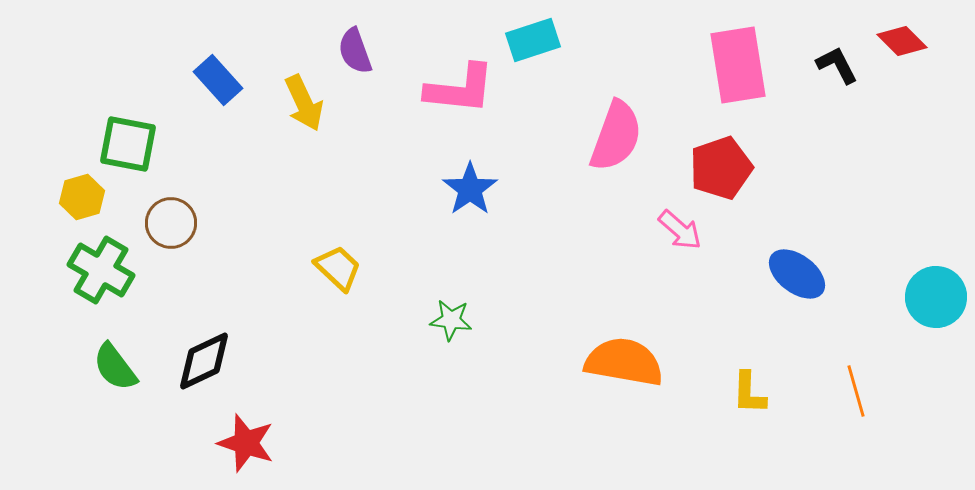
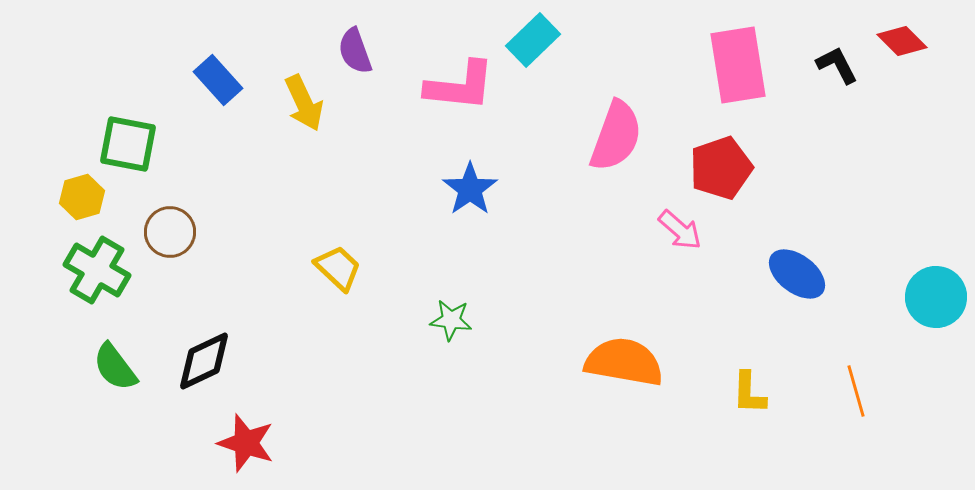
cyan rectangle: rotated 26 degrees counterclockwise
pink L-shape: moved 3 px up
brown circle: moved 1 px left, 9 px down
green cross: moved 4 px left
